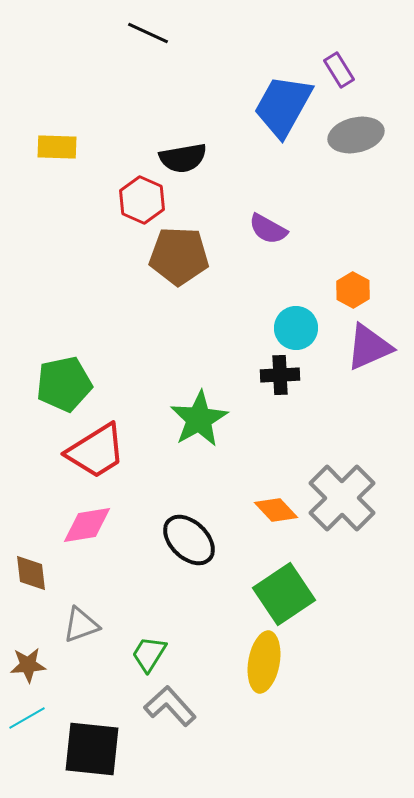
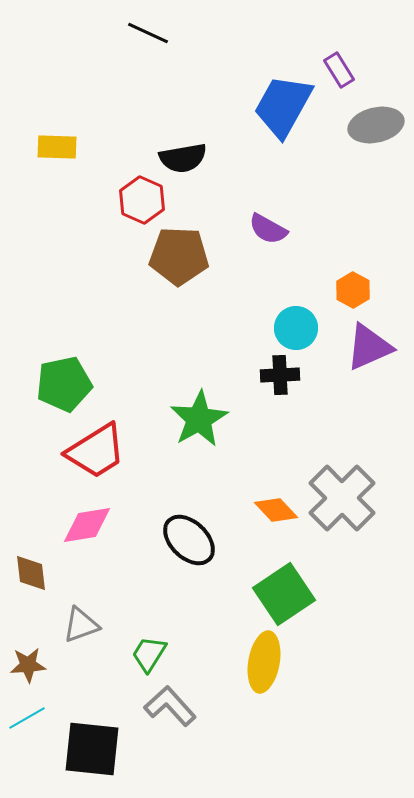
gray ellipse: moved 20 px right, 10 px up
